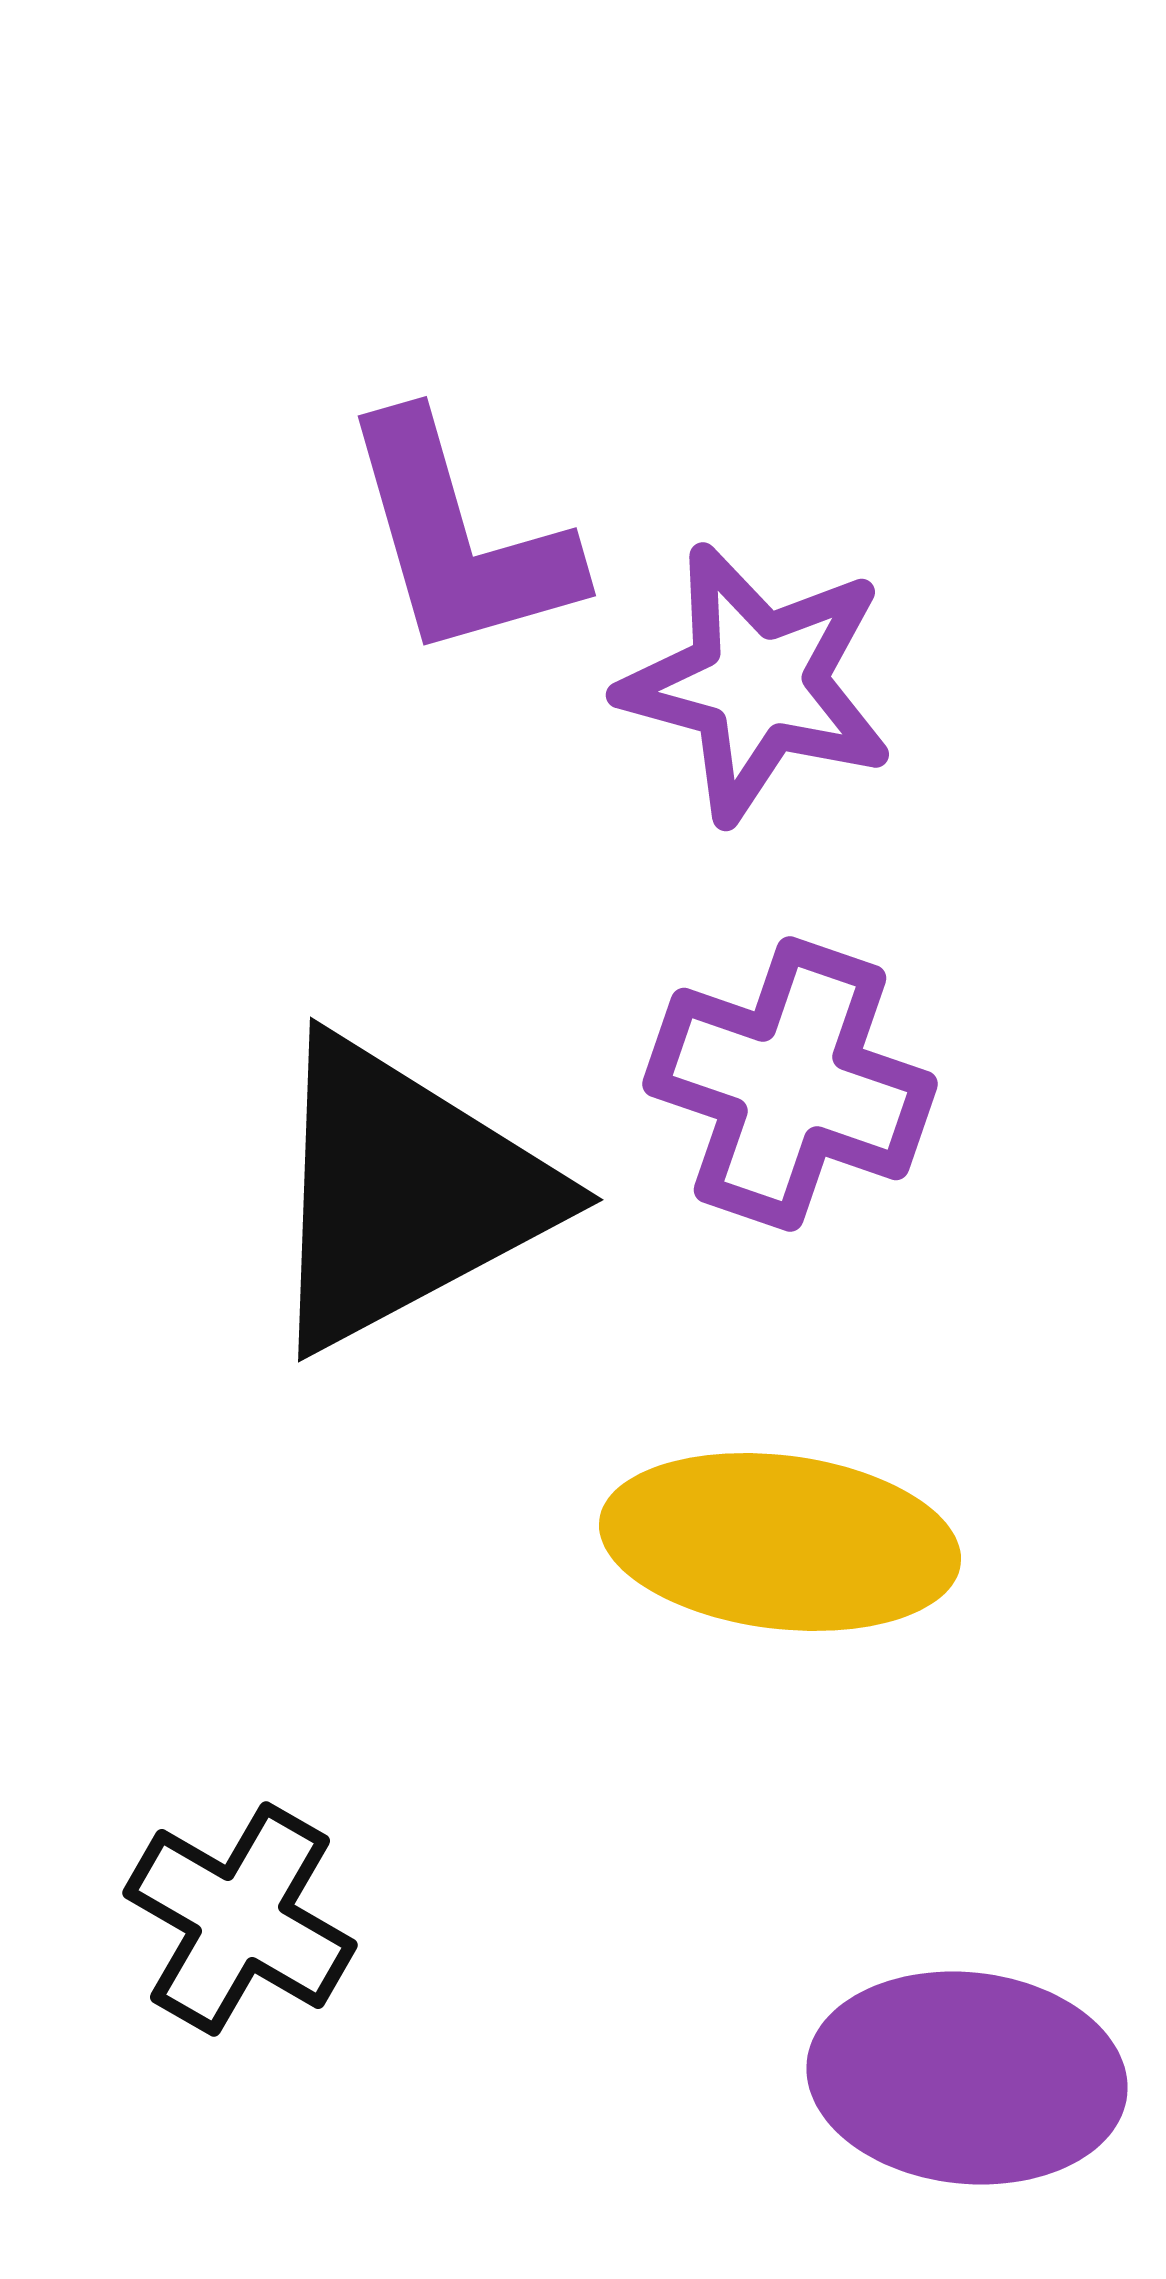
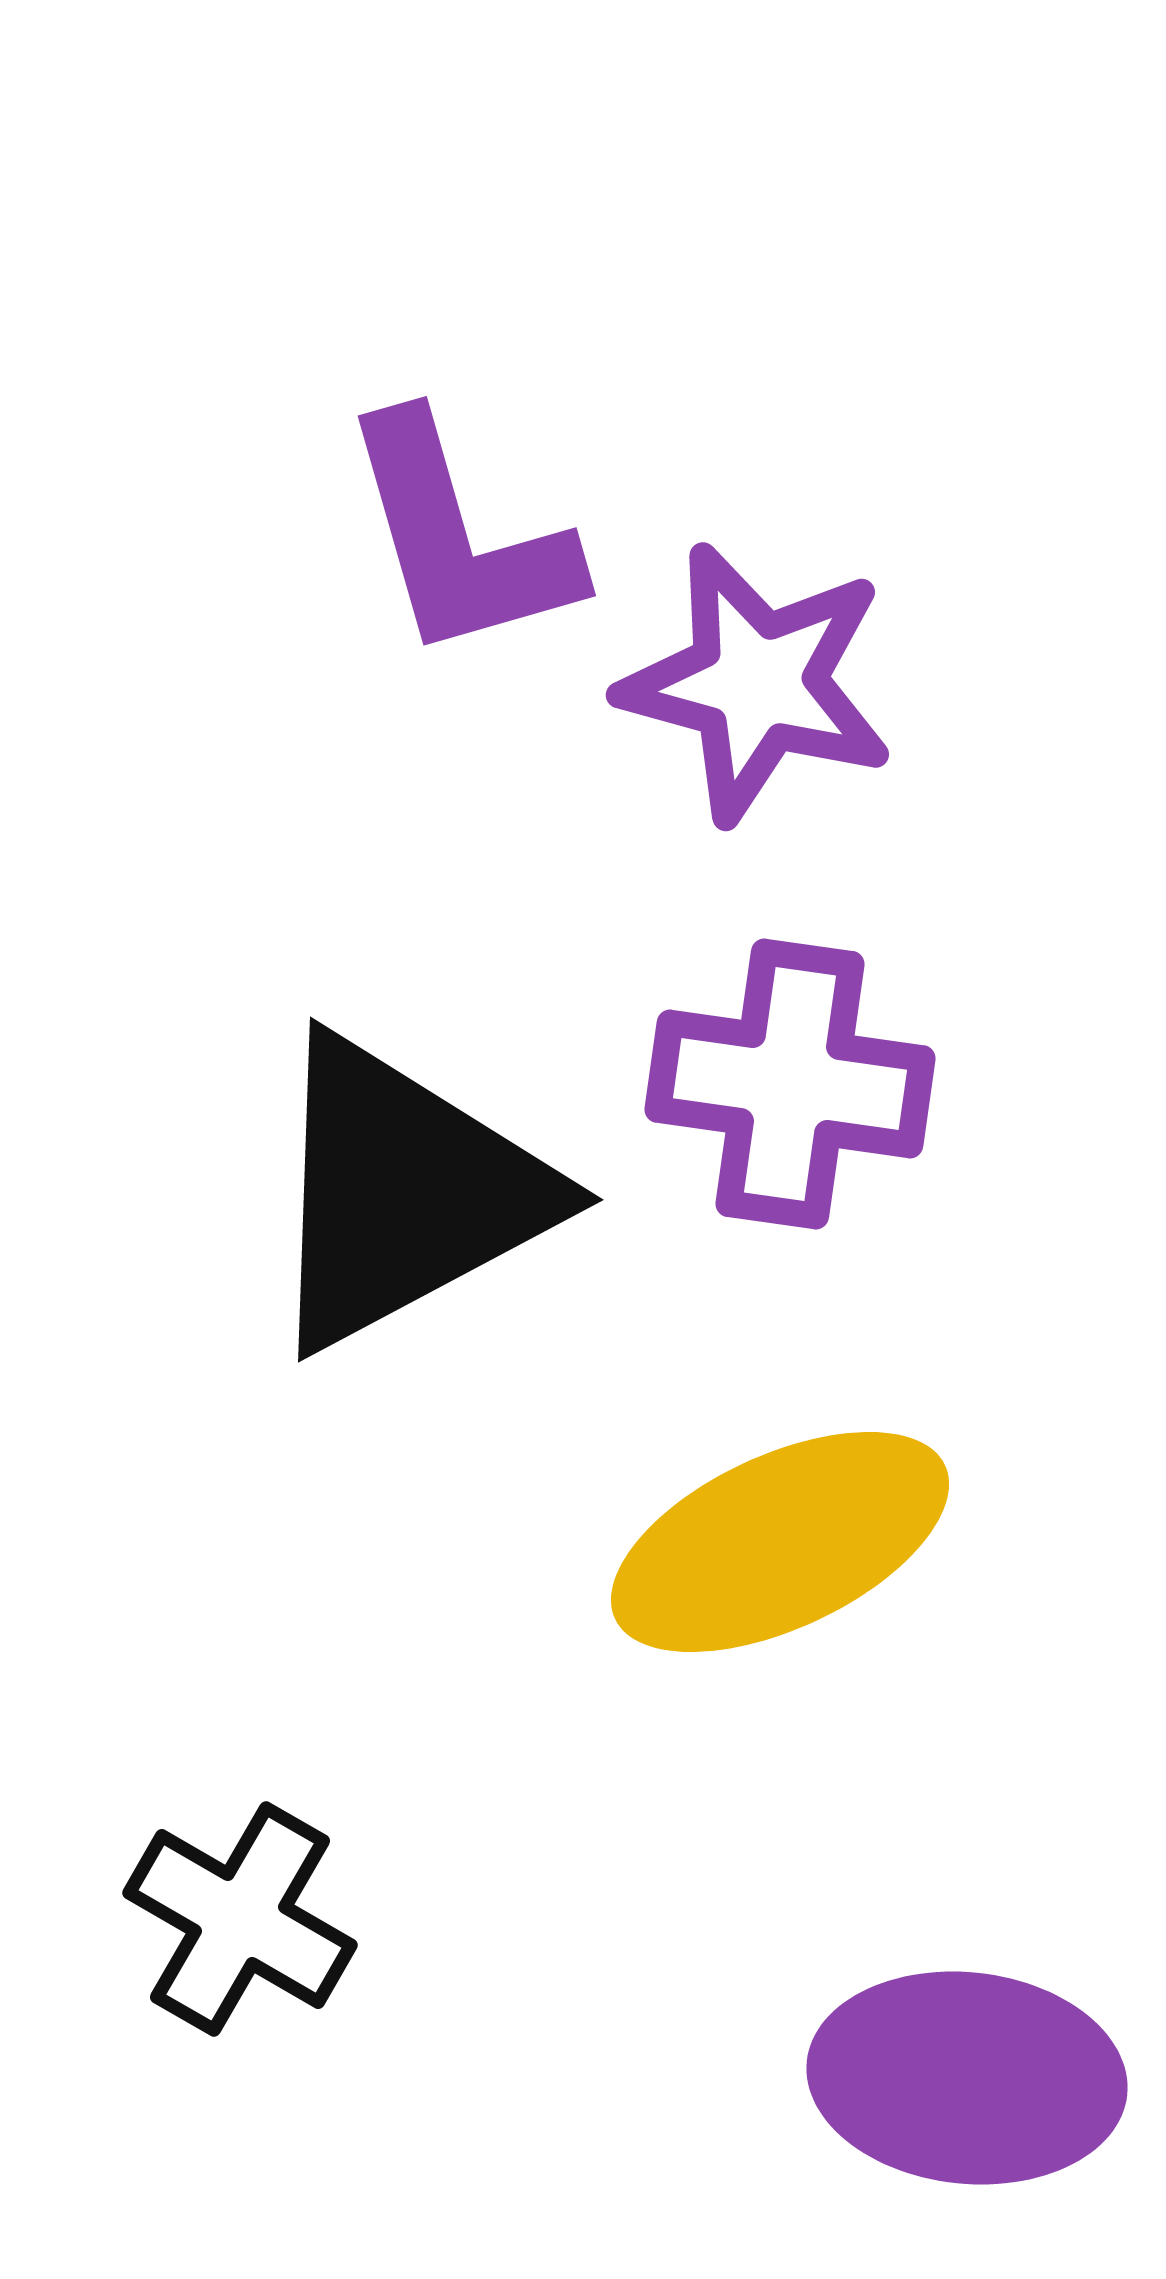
purple cross: rotated 11 degrees counterclockwise
yellow ellipse: rotated 32 degrees counterclockwise
